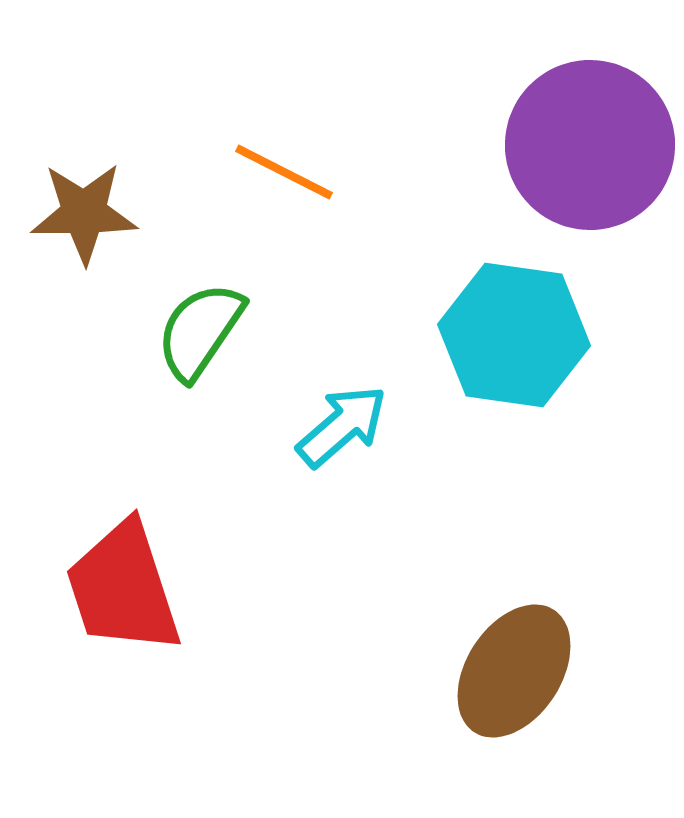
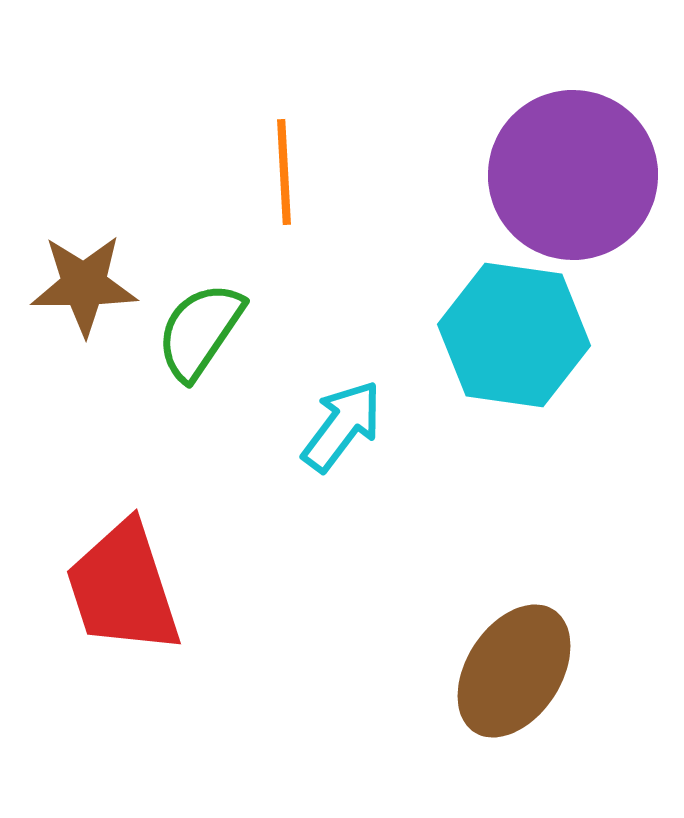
purple circle: moved 17 px left, 30 px down
orange line: rotated 60 degrees clockwise
brown star: moved 72 px down
cyan arrow: rotated 12 degrees counterclockwise
